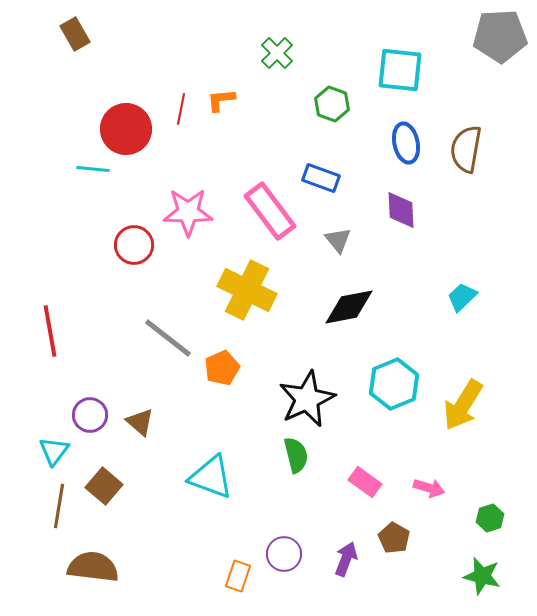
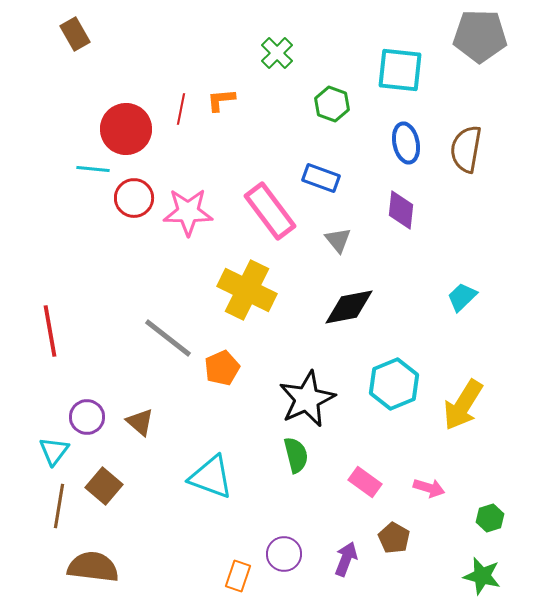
gray pentagon at (500, 36): moved 20 px left; rotated 4 degrees clockwise
purple diamond at (401, 210): rotated 9 degrees clockwise
red circle at (134, 245): moved 47 px up
purple circle at (90, 415): moved 3 px left, 2 px down
